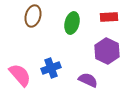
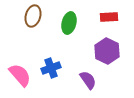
green ellipse: moved 3 px left
purple semicircle: rotated 30 degrees clockwise
